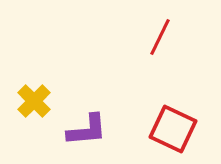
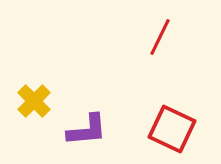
red square: moved 1 px left
